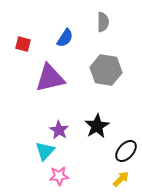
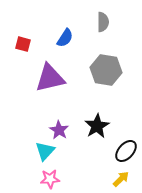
pink star: moved 9 px left, 3 px down
